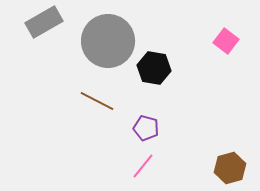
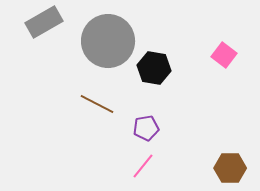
pink square: moved 2 px left, 14 px down
brown line: moved 3 px down
purple pentagon: rotated 25 degrees counterclockwise
brown hexagon: rotated 16 degrees clockwise
